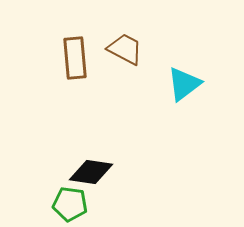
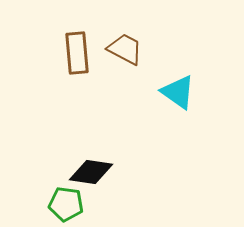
brown rectangle: moved 2 px right, 5 px up
cyan triangle: moved 6 px left, 8 px down; rotated 48 degrees counterclockwise
green pentagon: moved 4 px left
